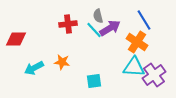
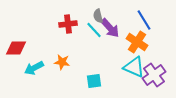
purple arrow: rotated 80 degrees clockwise
red diamond: moved 9 px down
cyan triangle: rotated 20 degrees clockwise
